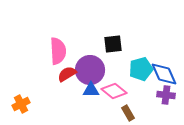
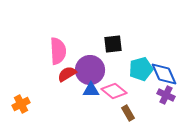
purple cross: rotated 18 degrees clockwise
